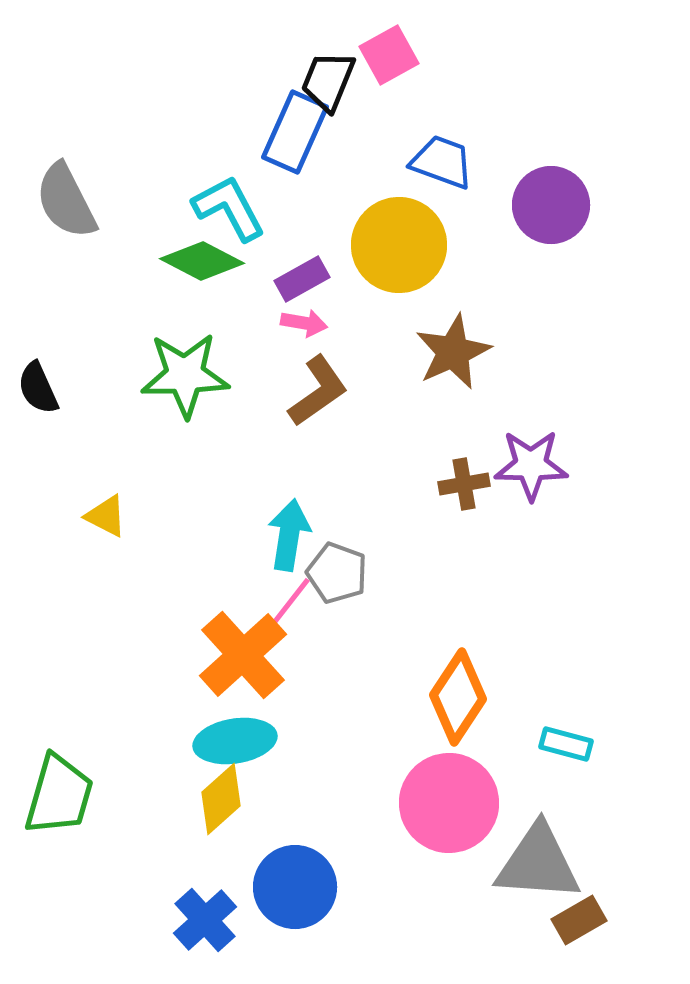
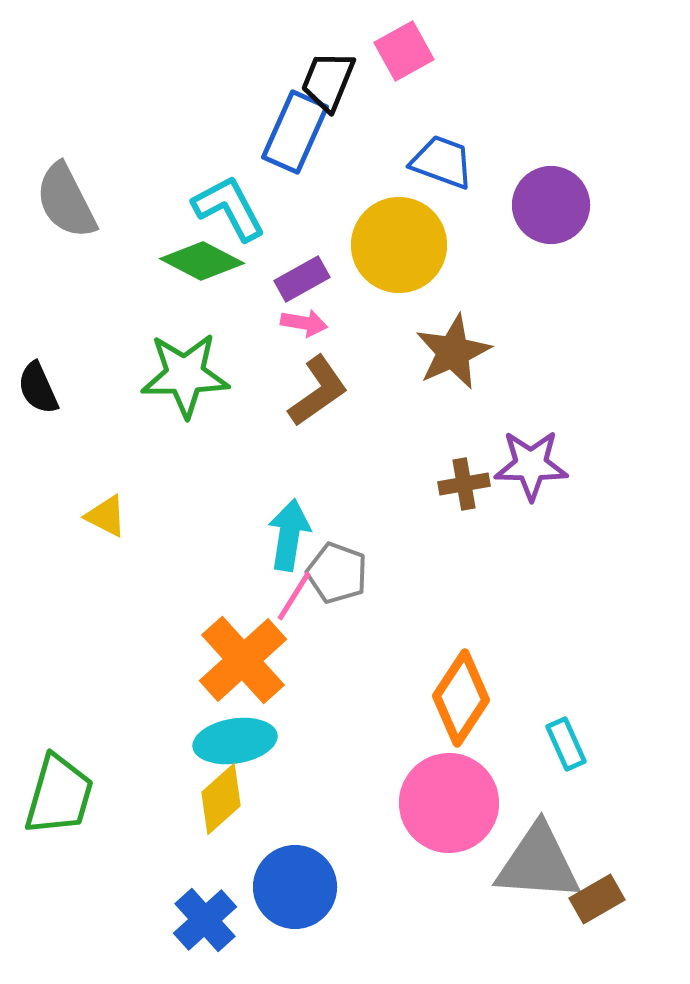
pink square: moved 15 px right, 4 px up
pink line: moved 3 px right, 5 px up; rotated 6 degrees counterclockwise
orange cross: moved 5 px down
orange diamond: moved 3 px right, 1 px down
cyan rectangle: rotated 51 degrees clockwise
brown rectangle: moved 18 px right, 21 px up
